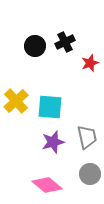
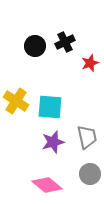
yellow cross: rotated 15 degrees counterclockwise
